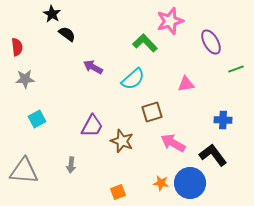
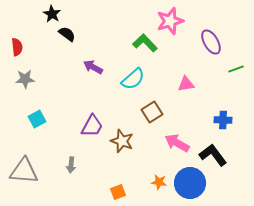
brown square: rotated 15 degrees counterclockwise
pink arrow: moved 4 px right
orange star: moved 2 px left, 1 px up
